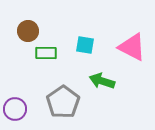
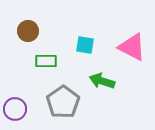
green rectangle: moved 8 px down
